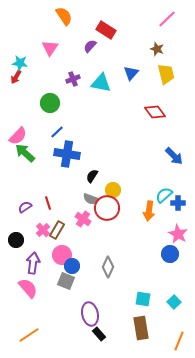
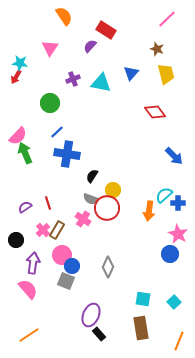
green arrow at (25, 153): rotated 25 degrees clockwise
pink semicircle at (28, 288): moved 1 px down
purple ellipse at (90, 314): moved 1 px right, 1 px down; rotated 35 degrees clockwise
